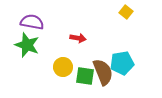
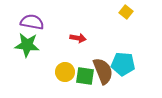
green star: rotated 15 degrees counterclockwise
cyan pentagon: moved 1 px right, 1 px down; rotated 15 degrees clockwise
yellow circle: moved 2 px right, 5 px down
brown semicircle: moved 1 px up
